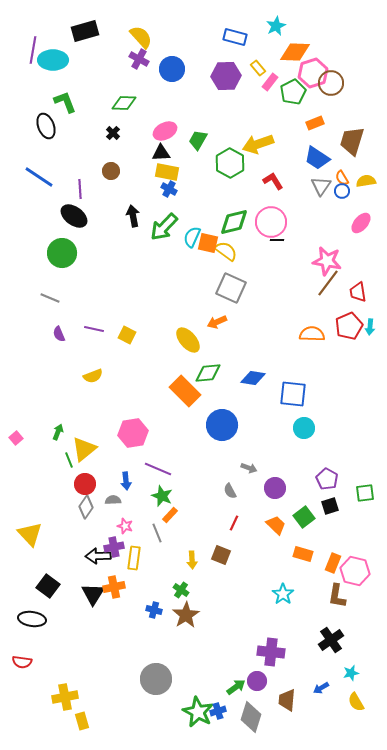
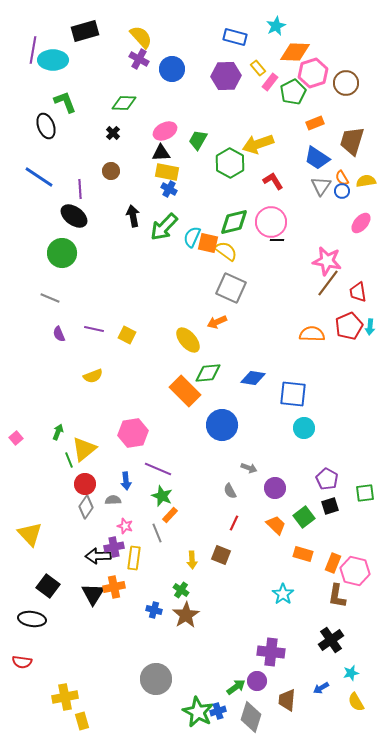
brown circle at (331, 83): moved 15 px right
